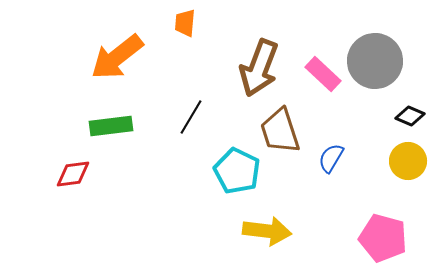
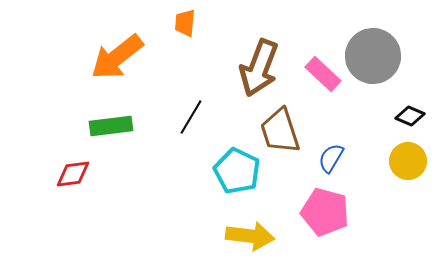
gray circle: moved 2 px left, 5 px up
yellow arrow: moved 17 px left, 5 px down
pink pentagon: moved 58 px left, 26 px up
